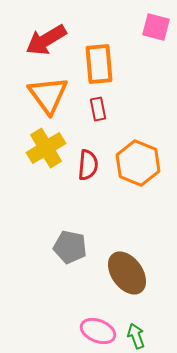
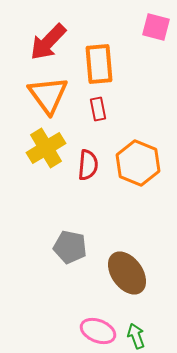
red arrow: moved 2 px right, 2 px down; rotated 15 degrees counterclockwise
